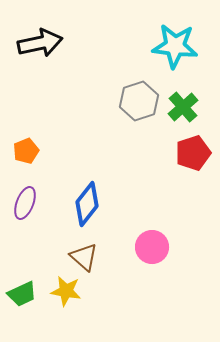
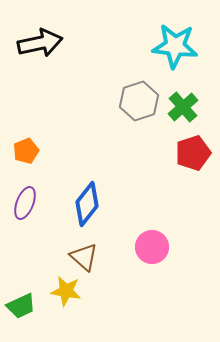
green trapezoid: moved 1 px left, 12 px down
